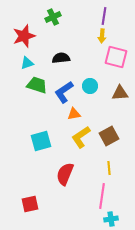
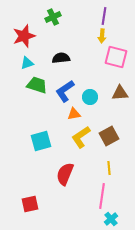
cyan circle: moved 11 px down
blue L-shape: moved 1 px right, 1 px up
cyan cross: rotated 32 degrees counterclockwise
